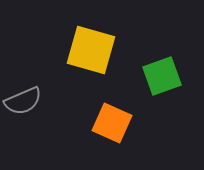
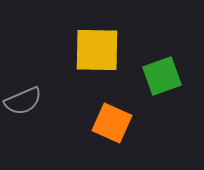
yellow square: moved 6 px right; rotated 15 degrees counterclockwise
